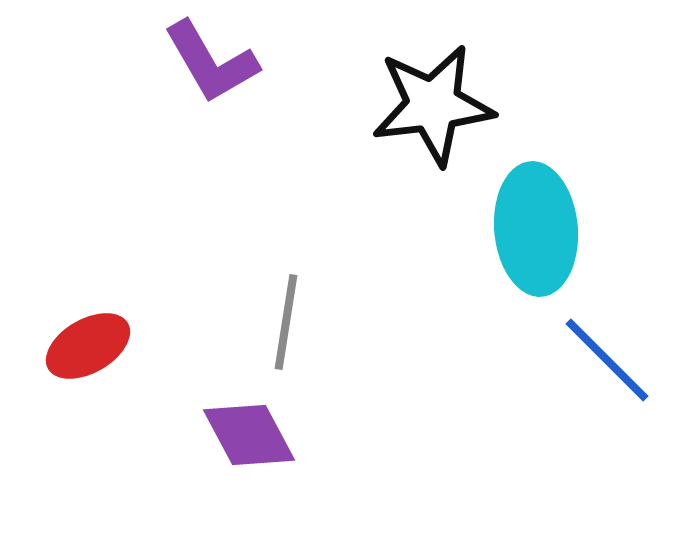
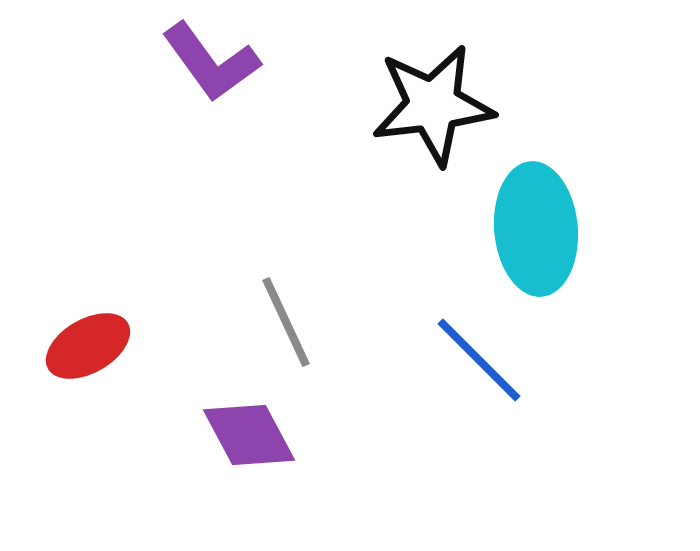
purple L-shape: rotated 6 degrees counterclockwise
gray line: rotated 34 degrees counterclockwise
blue line: moved 128 px left
